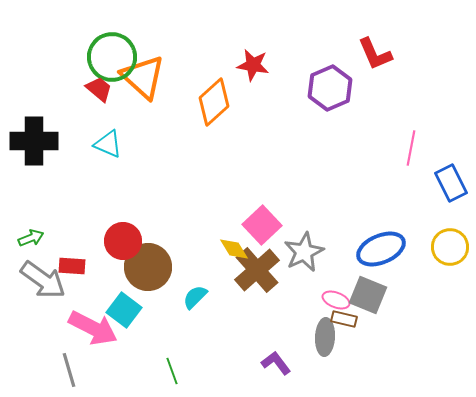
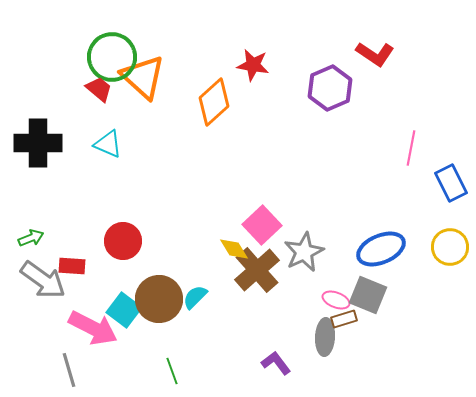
red L-shape: rotated 33 degrees counterclockwise
black cross: moved 4 px right, 2 px down
brown circle: moved 11 px right, 32 px down
brown rectangle: rotated 30 degrees counterclockwise
